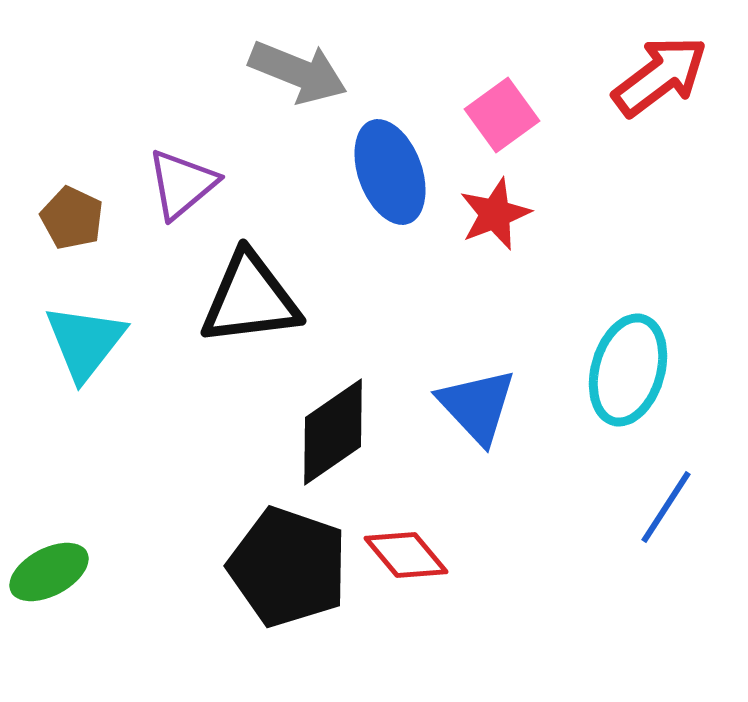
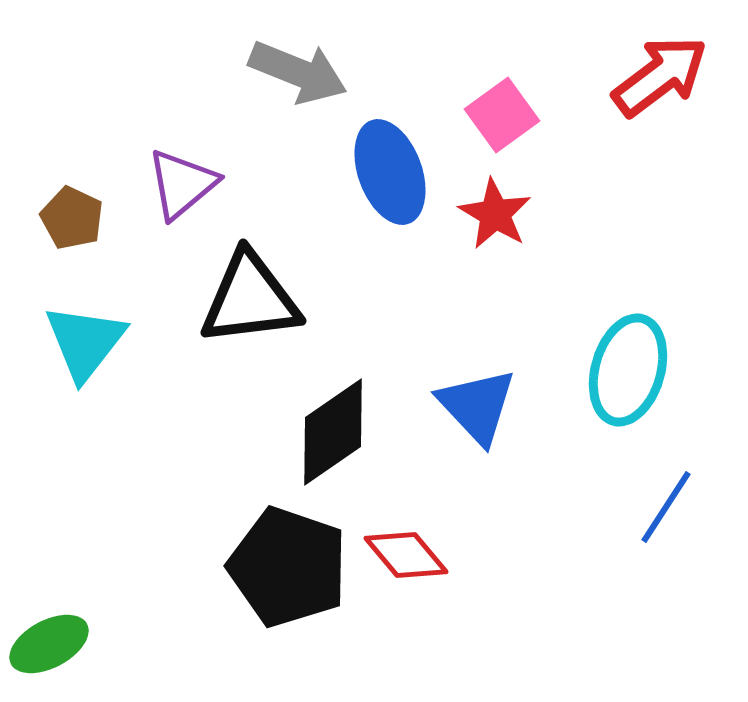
red star: rotated 20 degrees counterclockwise
green ellipse: moved 72 px down
